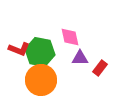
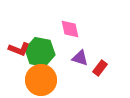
pink diamond: moved 8 px up
purple triangle: rotated 18 degrees clockwise
